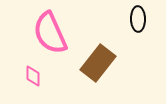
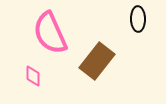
brown rectangle: moved 1 px left, 2 px up
